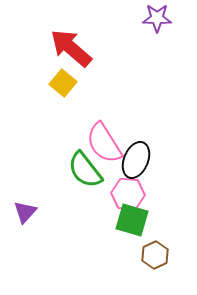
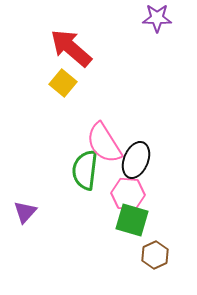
green semicircle: rotated 45 degrees clockwise
